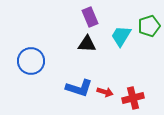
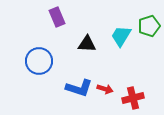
purple rectangle: moved 33 px left
blue circle: moved 8 px right
red arrow: moved 3 px up
